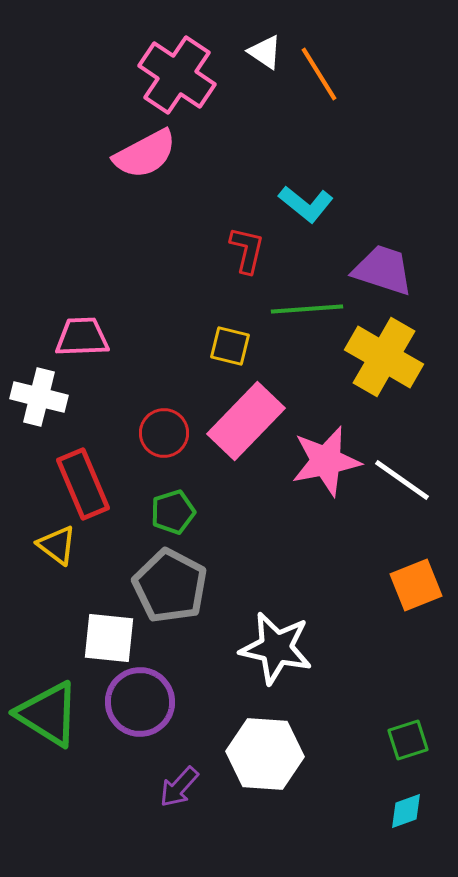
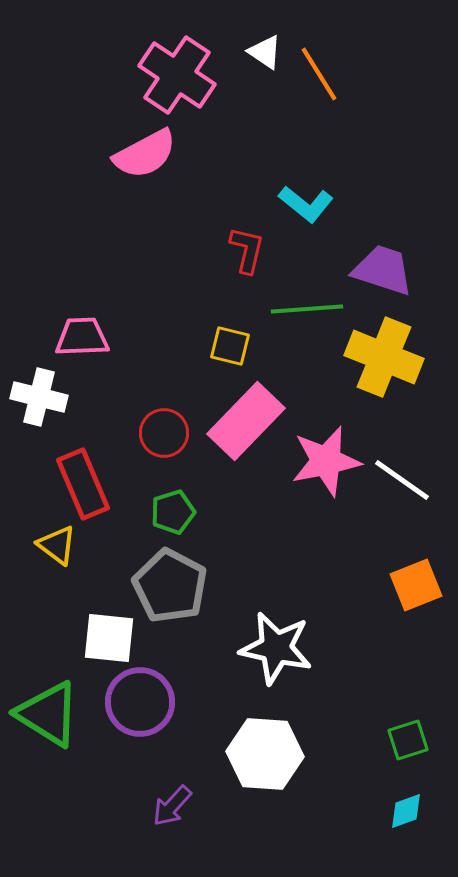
yellow cross: rotated 8 degrees counterclockwise
purple arrow: moved 7 px left, 19 px down
